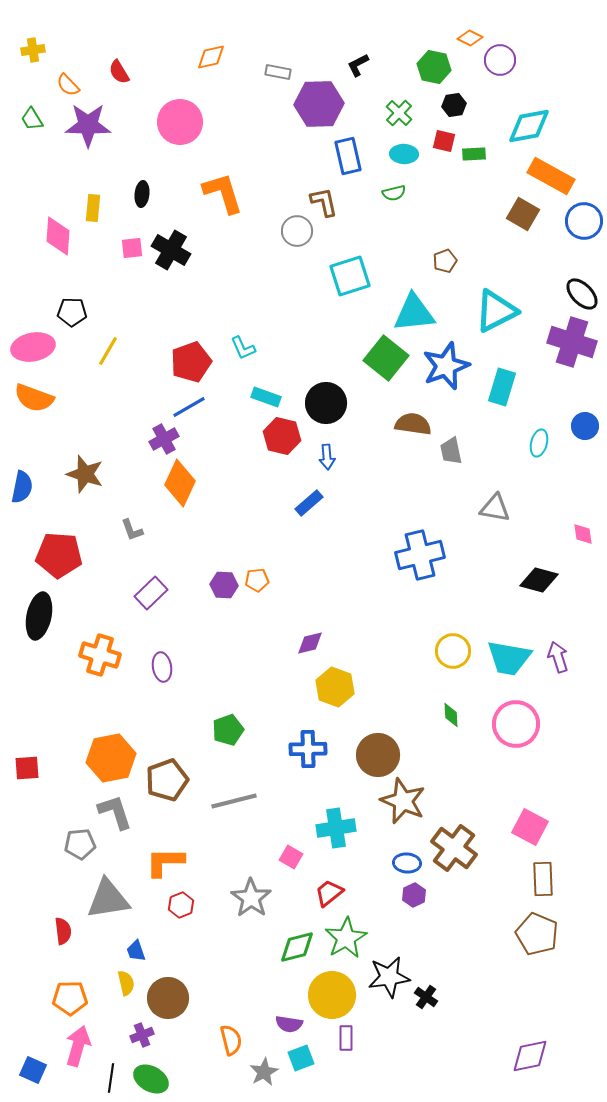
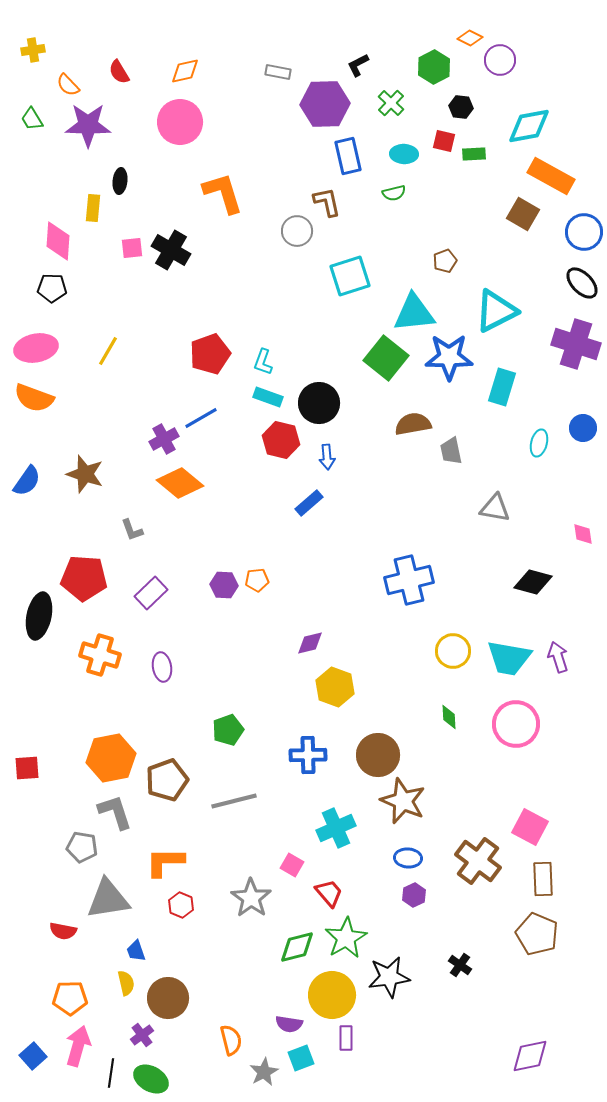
orange diamond at (211, 57): moved 26 px left, 14 px down
green hexagon at (434, 67): rotated 20 degrees clockwise
purple hexagon at (319, 104): moved 6 px right
black hexagon at (454, 105): moved 7 px right, 2 px down; rotated 15 degrees clockwise
green cross at (399, 113): moved 8 px left, 10 px up
black ellipse at (142, 194): moved 22 px left, 13 px up
brown L-shape at (324, 202): moved 3 px right
blue circle at (584, 221): moved 11 px down
pink diamond at (58, 236): moved 5 px down
black ellipse at (582, 294): moved 11 px up
black pentagon at (72, 312): moved 20 px left, 24 px up
purple cross at (572, 342): moved 4 px right, 2 px down
pink ellipse at (33, 347): moved 3 px right, 1 px down
cyan L-shape at (243, 348): moved 20 px right, 14 px down; rotated 44 degrees clockwise
red pentagon at (191, 362): moved 19 px right, 8 px up
blue star at (446, 366): moved 3 px right, 9 px up; rotated 21 degrees clockwise
cyan rectangle at (266, 397): moved 2 px right
black circle at (326, 403): moved 7 px left
blue line at (189, 407): moved 12 px right, 11 px down
brown semicircle at (413, 424): rotated 18 degrees counterclockwise
blue circle at (585, 426): moved 2 px left, 2 px down
red hexagon at (282, 436): moved 1 px left, 4 px down
orange diamond at (180, 483): rotated 75 degrees counterclockwise
blue semicircle at (22, 487): moved 5 px right, 6 px up; rotated 24 degrees clockwise
red pentagon at (59, 555): moved 25 px right, 23 px down
blue cross at (420, 555): moved 11 px left, 25 px down
black diamond at (539, 580): moved 6 px left, 2 px down
green diamond at (451, 715): moved 2 px left, 2 px down
blue cross at (308, 749): moved 6 px down
cyan cross at (336, 828): rotated 15 degrees counterclockwise
gray pentagon at (80, 844): moved 2 px right, 3 px down; rotated 16 degrees clockwise
brown cross at (454, 848): moved 24 px right, 13 px down
pink square at (291, 857): moved 1 px right, 8 px down
blue ellipse at (407, 863): moved 1 px right, 5 px up
red trapezoid at (329, 893): rotated 88 degrees clockwise
red hexagon at (181, 905): rotated 15 degrees counterclockwise
red semicircle at (63, 931): rotated 108 degrees clockwise
black cross at (426, 997): moved 34 px right, 32 px up
purple cross at (142, 1035): rotated 15 degrees counterclockwise
blue square at (33, 1070): moved 14 px up; rotated 24 degrees clockwise
black line at (111, 1078): moved 5 px up
